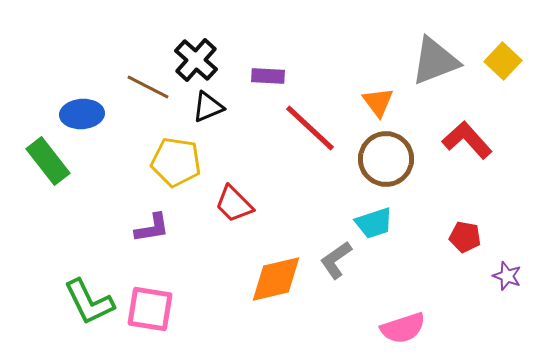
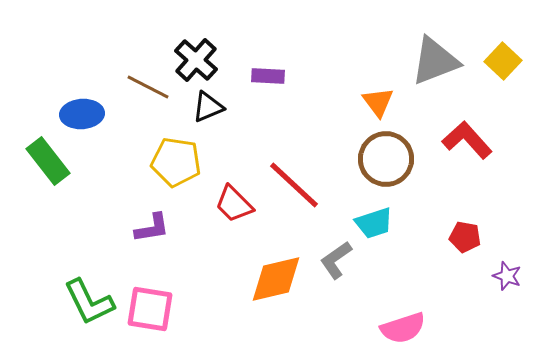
red line: moved 16 px left, 57 px down
